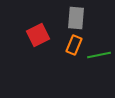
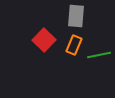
gray rectangle: moved 2 px up
red square: moved 6 px right, 5 px down; rotated 20 degrees counterclockwise
